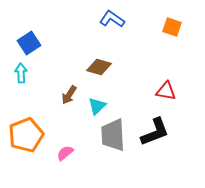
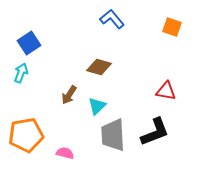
blue L-shape: rotated 15 degrees clockwise
cyan arrow: rotated 24 degrees clockwise
orange pentagon: rotated 12 degrees clockwise
pink semicircle: rotated 54 degrees clockwise
